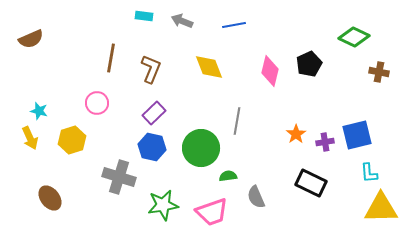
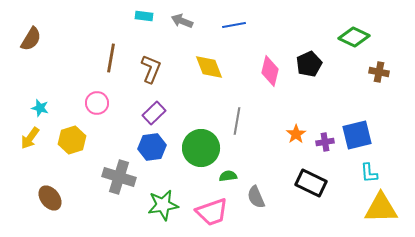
brown semicircle: rotated 35 degrees counterclockwise
cyan star: moved 1 px right, 3 px up
yellow arrow: rotated 60 degrees clockwise
blue hexagon: rotated 20 degrees counterclockwise
